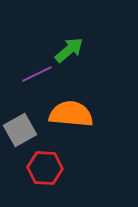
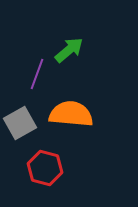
purple line: rotated 44 degrees counterclockwise
gray square: moved 7 px up
red hexagon: rotated 12 degrees clockwise
